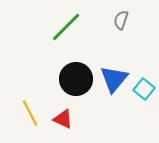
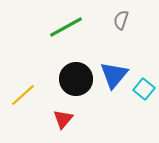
green line: rotated 16 degrees clockwise
blue triangle: moved 4 px up
yellow line: moved 7 px left, 18 px up; rotated 76 degrees clockwise
red triangle: rotated 45 degrees clockwise
